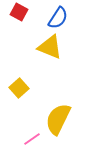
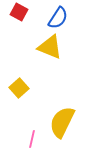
yellow semicircle: moved 4 px right, 3 px down
pink line: rotated 42 degrees counterclockwise
